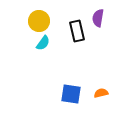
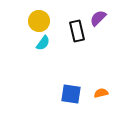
purple semicircle: rotated 36 degrees clockwise
